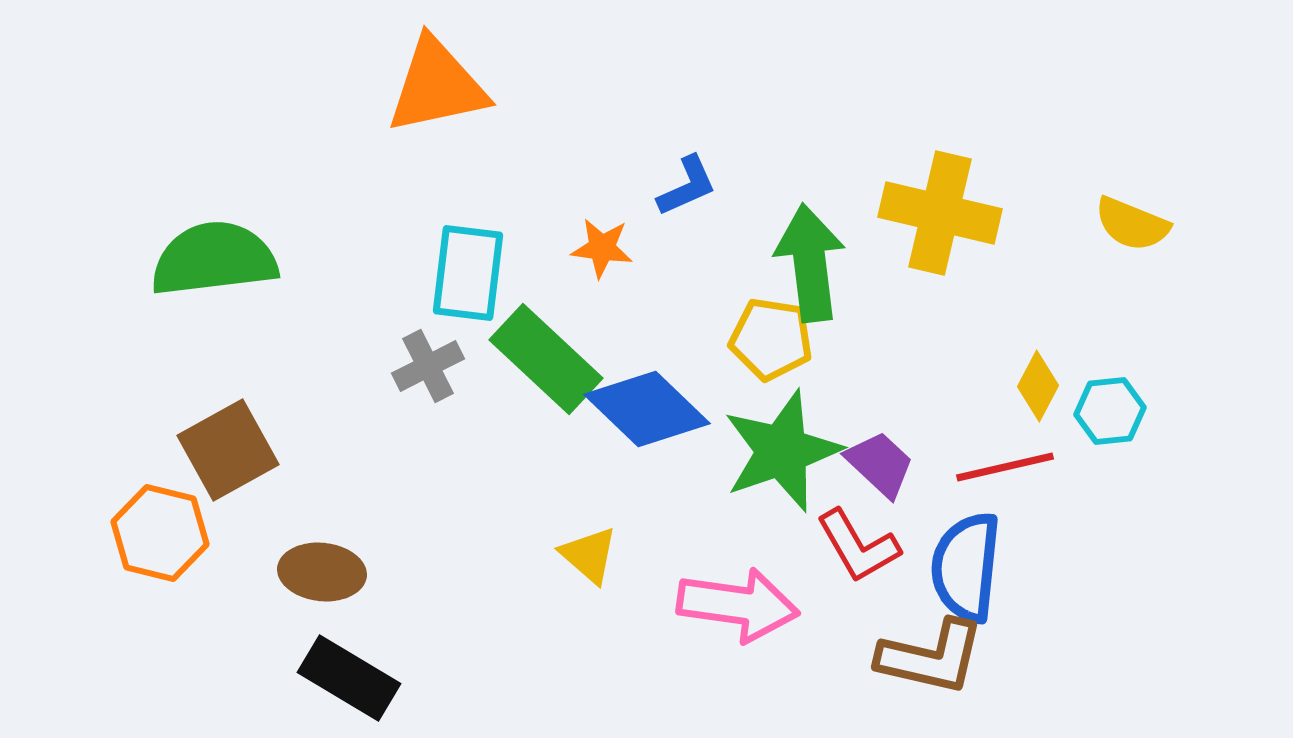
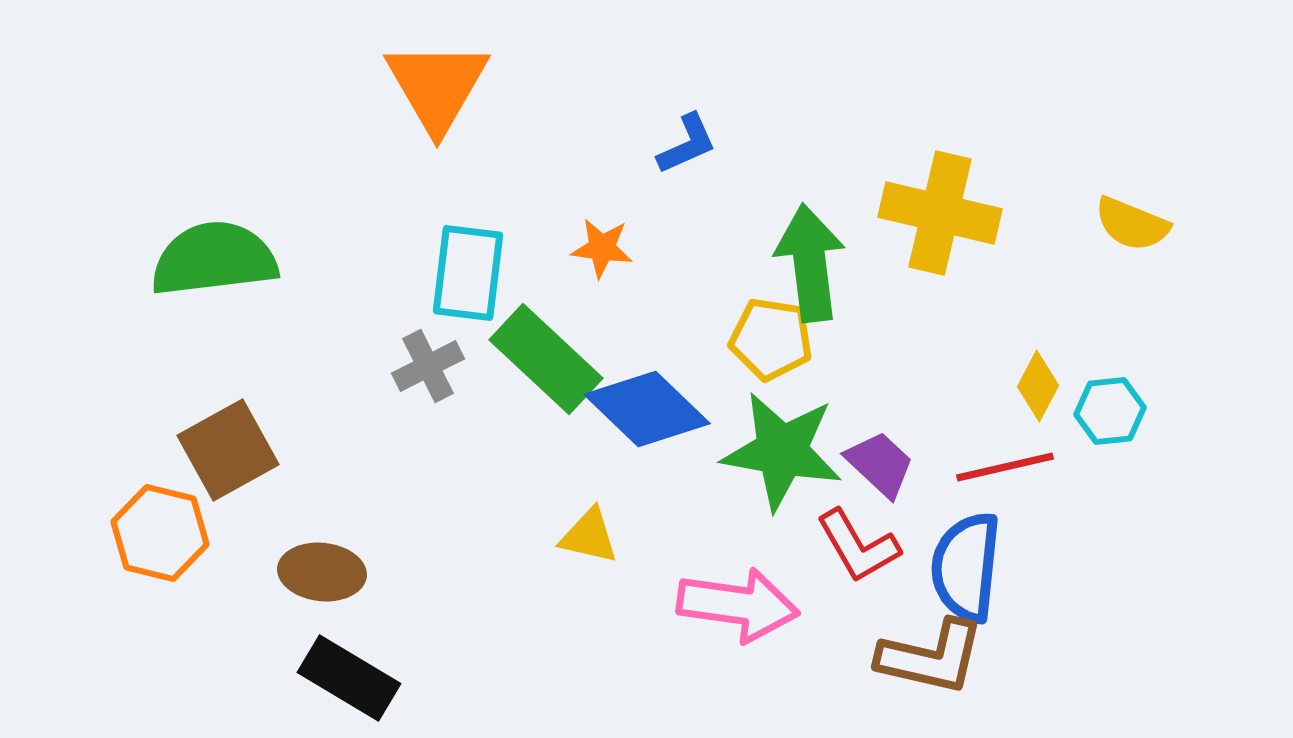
orange triangle: rotated 48 degrees counterclockwise
blue L-shape: moved 42 px up
green star: rotated 29 degrees clockwise
yellow triangle: moved 19 px up; rotated 28 degrees counterclockwise
